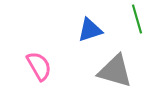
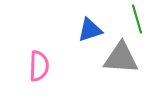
pink semicircle: rotated 32 degrees clockwise
gray triangle: moved 6 px right, 13 px up; rotated 12 degrees counterclockwise
